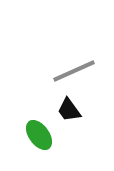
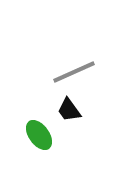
gray line: moved 1 px down
